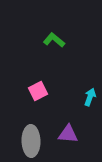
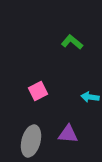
green L-shape: moved 18 px right, 2 px down
cyan arrow: rotated 102 degrees counterclockwise
gray ellipse: rotated 16 degrees clockwise
